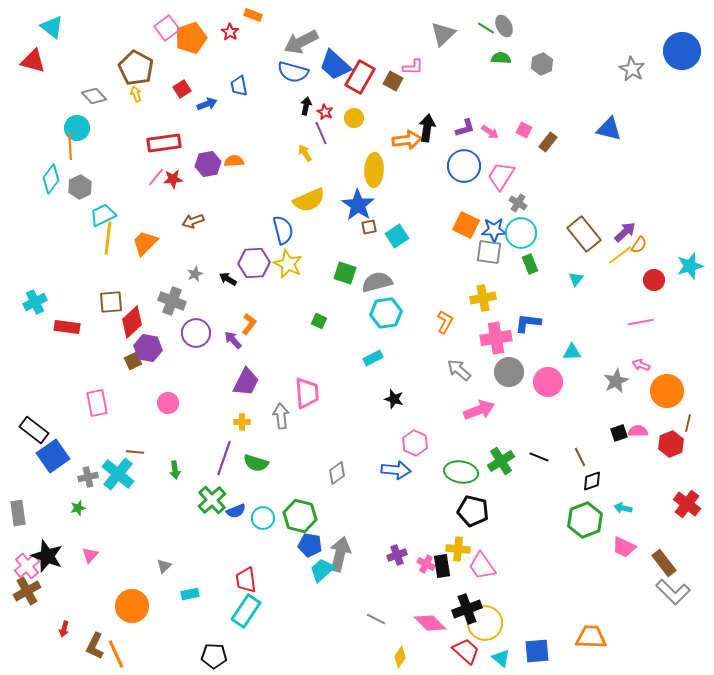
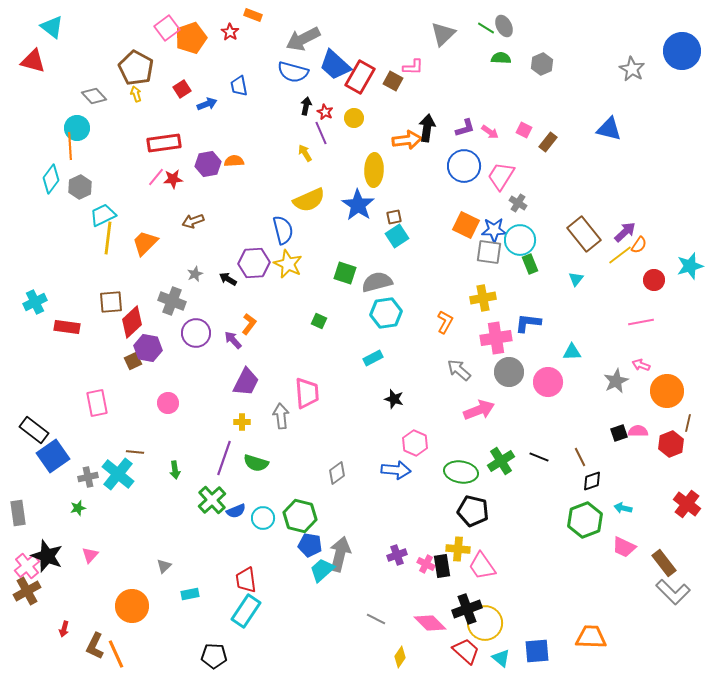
gray arrow at (301, 42): moved 2 px right, 3 px up
brown square at (369, 227): moved 25 px right, 10 px up
cyan circle at (521, 233): moved 1 px left, 7 px down
